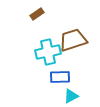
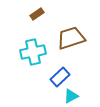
brown trapezoid: moved 2 px left, 2 px up
cyan cross: moved 15 px left
blue rectangle: rotated 42 degrees counterclockwise
